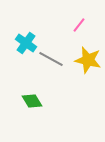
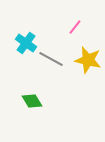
pink line: moved 4 px left, 2 px down
